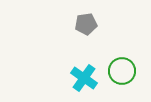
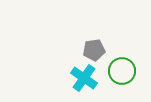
gray pentagon: moved 8 px right, 26 px down
